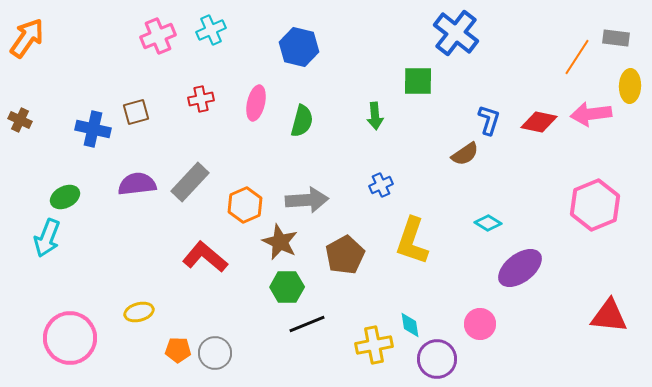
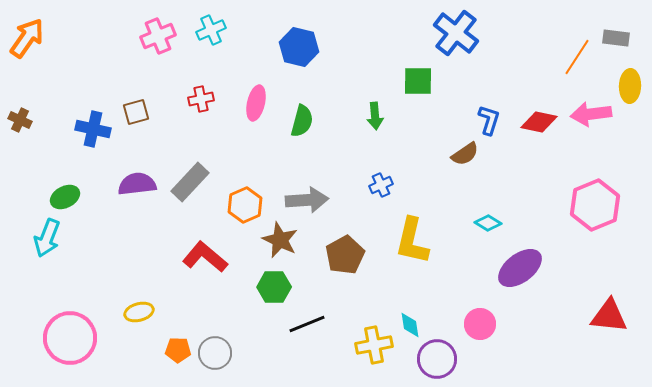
yellow L-shape at (412, 241): rotated 6 degrees counterclockwise
brown star at (280, 242): moved 2 px up
green hexagon at (287, 287): moved 13 px left
